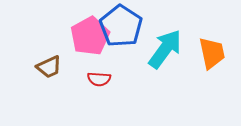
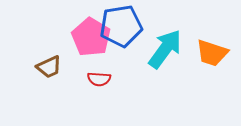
blue pentagon: rotated 30 degrees clockwise
pink pentagon: moved 1 px right, 1 px down; rotated 12 degrees counterclockwise
orange trapezoid: rotated 120 degrees clockwise
